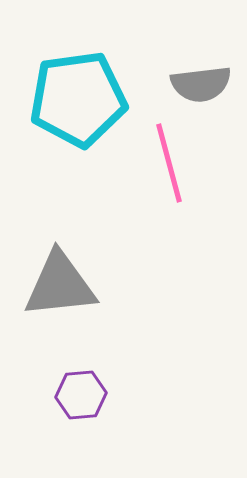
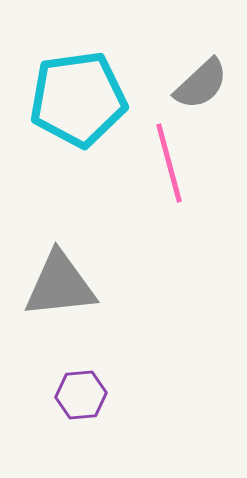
gray semicircle: rotated 36 degrees counterclockwise
